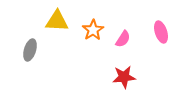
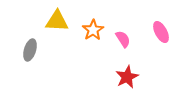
pink ellipse: rotated 10 degrees counterclockwise
pink semicircle: rotated 66 degrees counterclockwise
red star: moved 3 px right; rotated 20 degrees counterclockwise
